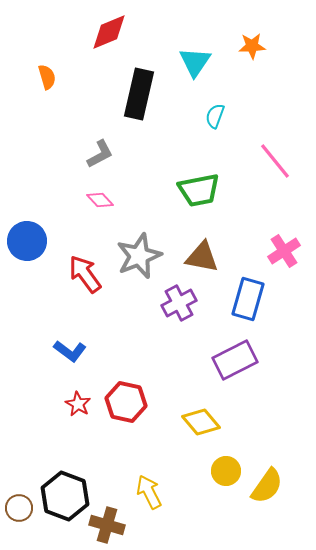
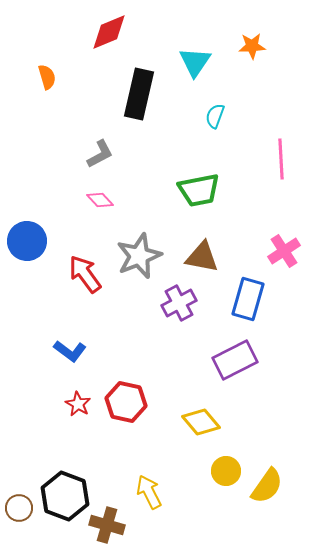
pink line: moved 6 px right, 2 px up; rotated 36 degrees clockwise
